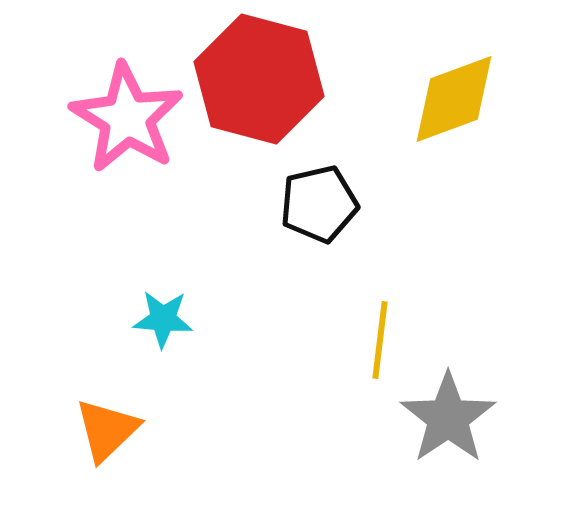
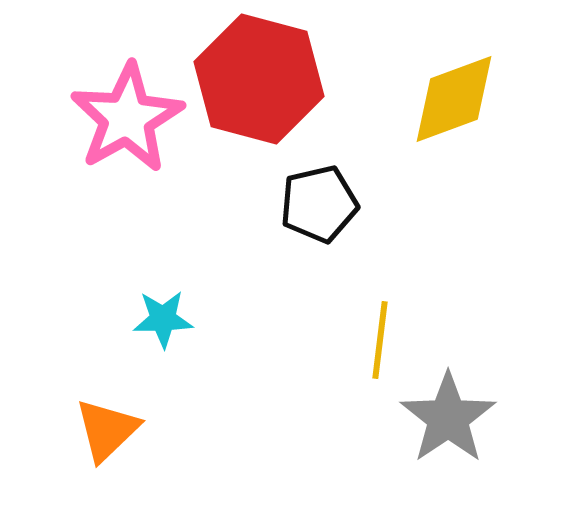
pink star: rotated 11 degrees clockwise
cyan star: rotated 6 degrees counterclockwise
